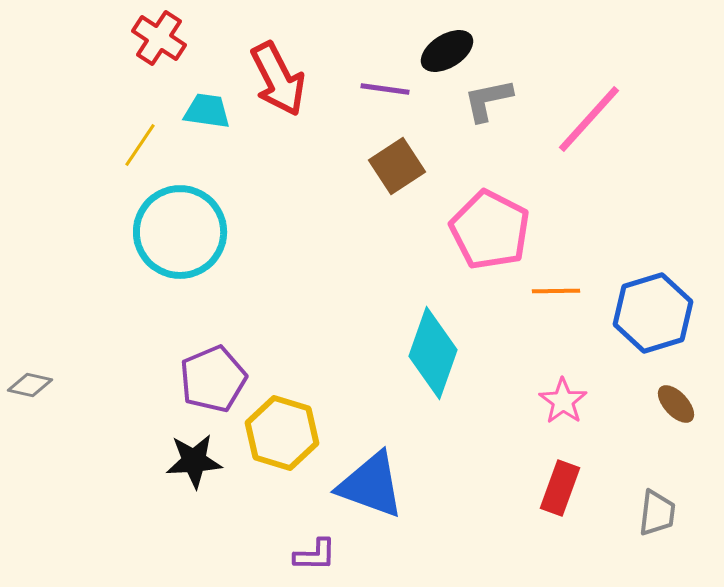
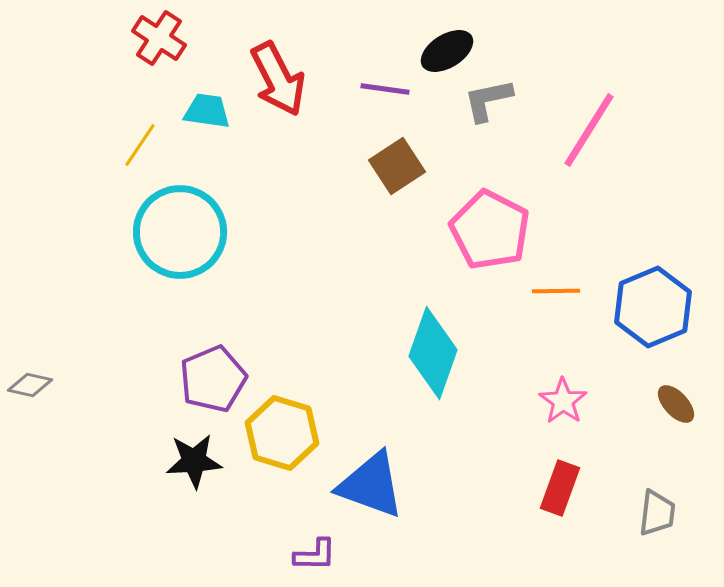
pink line: moved 11 px down; rotated 10 degrees counterclockwise
blue hexagon: moved 6 px up; rotated 6 degrees counterclockwise
